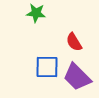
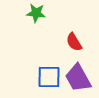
blue square: moved 2 px right, 10 px down
purple trapezoid: moved 1 px right, 1 px down; rotated 16 degrees clockwise
